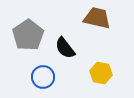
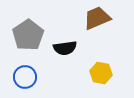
brown trapezoid: rotated 36 degrees counterclockwise
black semicircle: rotated 60 degrees counterclockwise
blue circle: moved 18 px left
